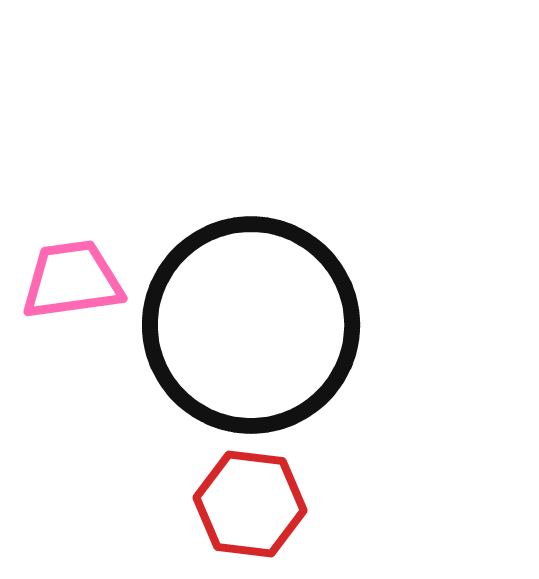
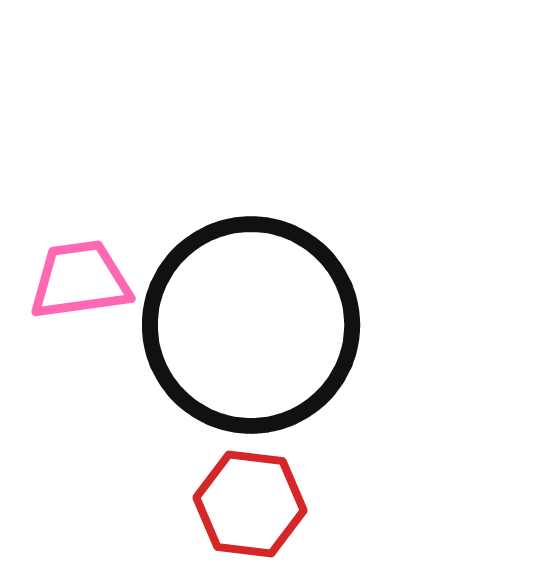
pink trapezoid: moved 8 px right
